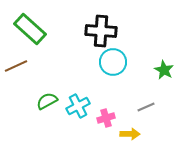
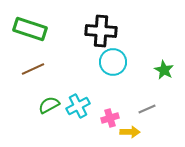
green rectangle: rotated 24 degrees counterclockwise
brown line: moved 17 px right, 3 px down
green semicircle: moved 2 px right, 4 px down
gray line: moved 1 px right, 2 px down
pink cross: moved 4 px right
yellow arrow: moved 2 px up
